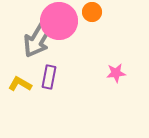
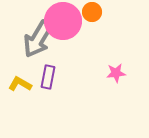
pink circle: moved 4 px right
purple rectangle: moved 1 px left
